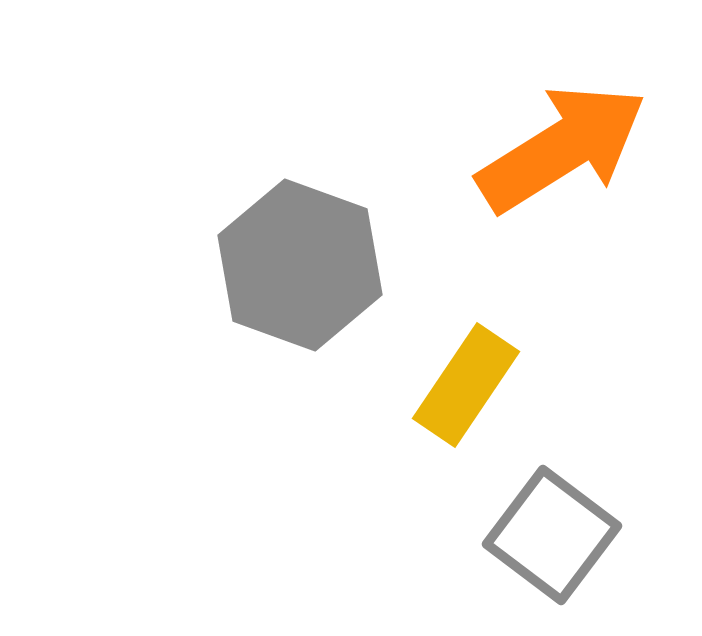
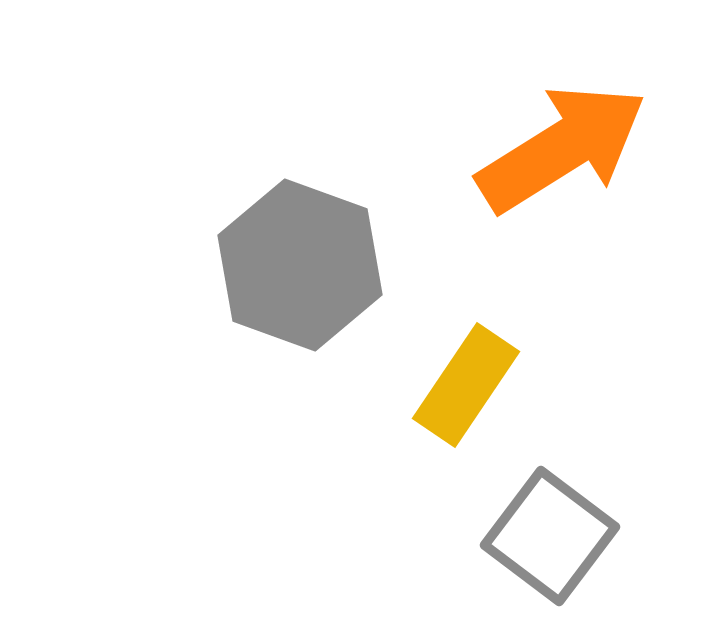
gray square: moved 2 px left, 1 px down
